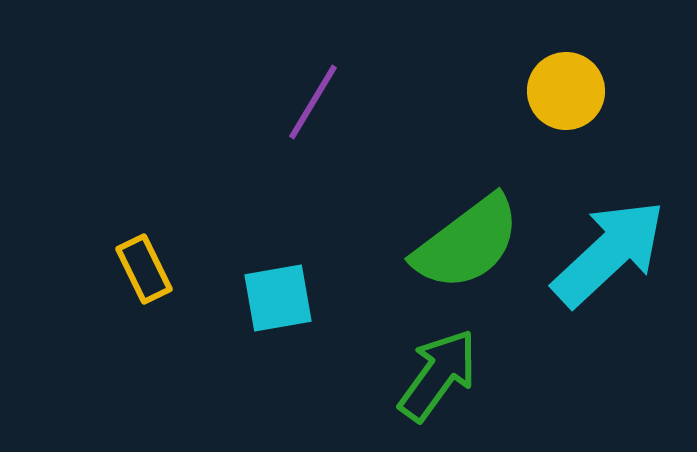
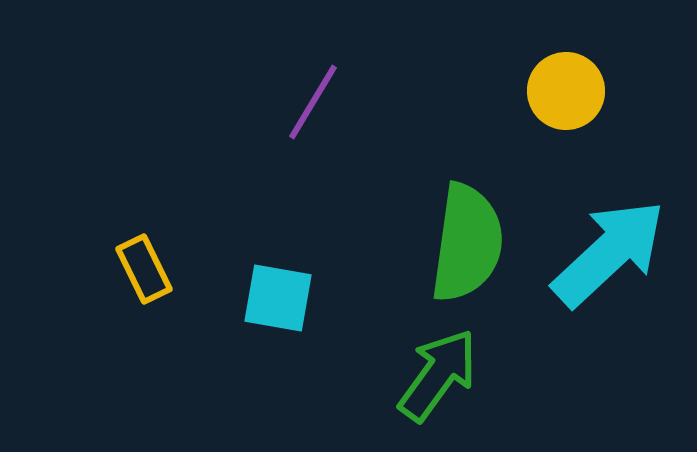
green semicircle: rotated 45 degrees counterclockwise
cyan square: rotated 20 degrees clockwise
